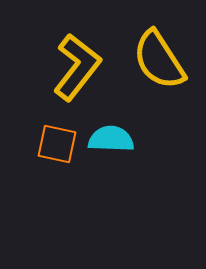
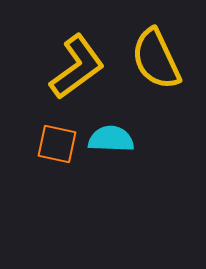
yellow semicircle: moved 3 px left, 1 px up; rotated 8 degrees clockwise
yellow L-shape: rotated 16 degrees clockwise
